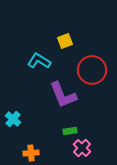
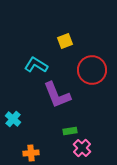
cyan L-shape: moved 3 px left, 4 px down
purple L-shape: moved 6 px left
